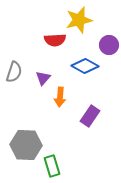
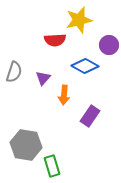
orange arrow: moved 4 px right, 2 px up
gray hexagon: rotated 8 degrees clockwise
